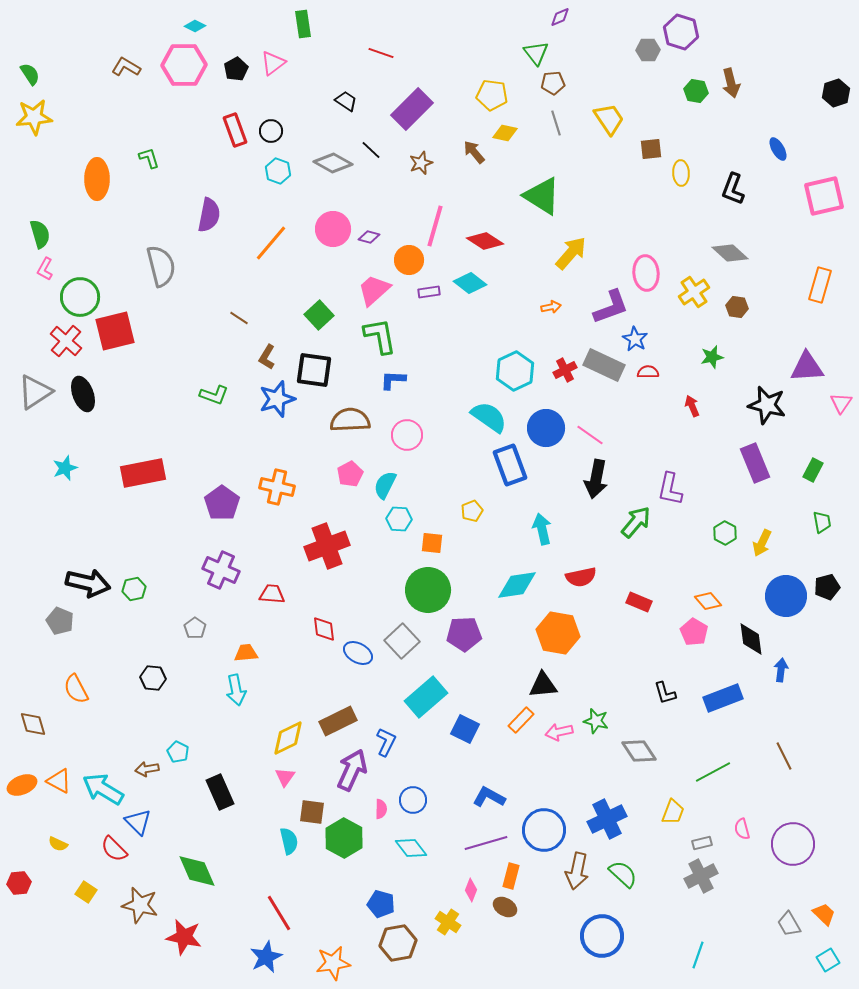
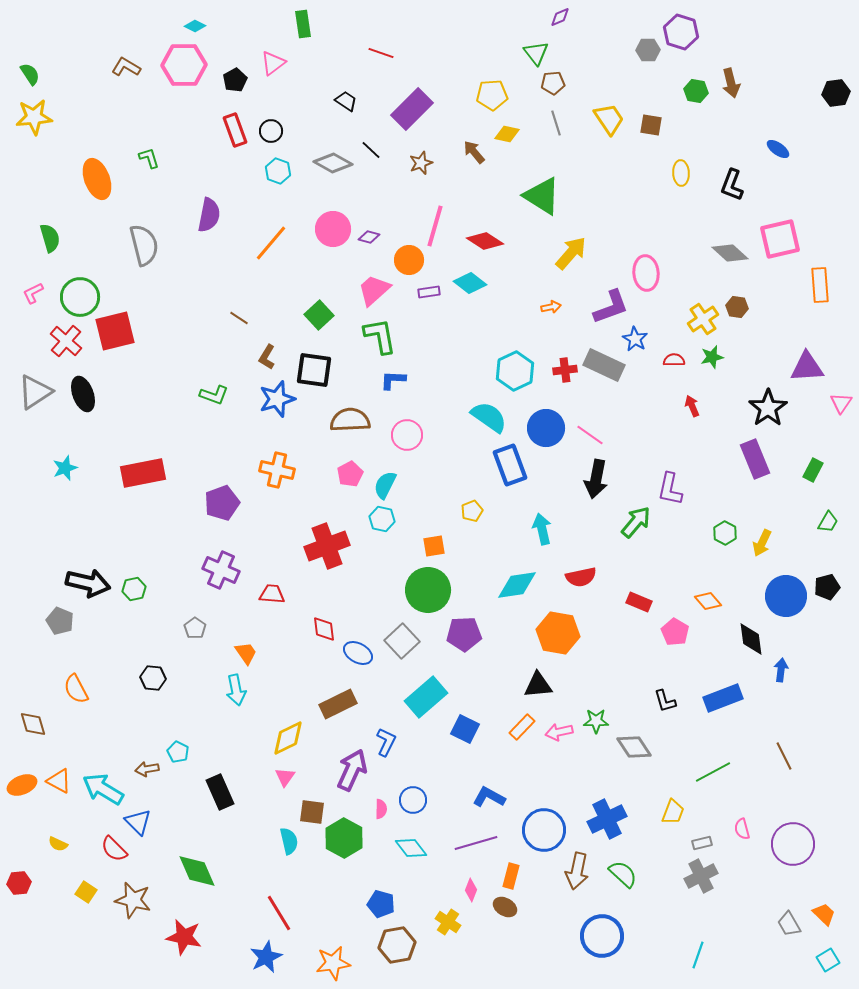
black pentagon at (236, 69): moved 1 px left, 11 px down
black hexagon at (836, 93): rotated 12 degrees clockwise
yellow pentagon at (492, 95): rotated 12 degrees counterclockwise
yellow diamond at (505, 133): moved 2 px right, 1 px down
brown square at (651, 149): moved 24 px up; rotated 15 degrees clockwise
blue ellipse at (778, 149): rotated 25 degrees counterclockwise
orange ellipse at (97, 179): rotated 21 degrees counterclockwise
black L-shape at (733, 189): moved 1 px left, 4 px up
pink square at (824, 196): moved 44 px left, 43 px down
green semicircle at (40, 234): moved 10 px right, 4 px down
gray semicircle at (161, 266): moved 17 px left, 21 px up
pink L-shape at (45, 269): moved 12 px left, 24 px down; rotated 35 degrees clockwise
orange rectangle at (820, 285): rotated 20 degrees counterclockwise
yellow cross at (694, 292): moved 9 px right, 27 px down
red cross at (565, 370): rotated 20 degrees clockwise
red semicircle at (648, 372): moved 26 px right, 12 px up
black star at (767, 405): moved 1 px right, 3 px down; rotated 24 degrees clockwise
purple rectangle at (755, 463): moved 4 px up
orange cross at (277, 487): moved 17 px up
purple pentagon at (222, 503): rotated 16 degrees clockwise
cyan hexagon at (399, 519): moved 17 px left; rotated 10 degrees clockwise
green trapezoid at (822, 522): moved 6 px right; rotated 40 degrees clockwise
orange square at (432, 543): moved 2 px right, 3 px down; rotated 15 degrees counterclockwise
pink pentagon at (694, 632): moved 19 px left
orange trapezoid at (246, 653): rotated 60 degrees clockwise
black triangle at (543, 685): moved 5 px left
black L-shape at (665, 693): moved 8 px down
orange rectangle at (521, 720): moved 1 px right, 7 px down
brown rectangle at (338, 721): moved 17 px up
green star at (596, 721): rotated 15 degrees counterclockwise
gray diamond at (639, 751): moved 5 px left, 4 px up
purple line at (486, 843): moved 10 px left
brown star at (140, 905): moved 7 px left, 5 px up
brown hexagon at (398, 943): moved 1 px left, 2 px down
